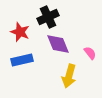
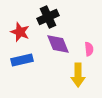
pink semicircle: moved 1 px left, 4 px up; rotated 32 degrees clockwise
yellow arrow: moved 9 px right, 1 px up; rotated 15 degrees counterclockwise
